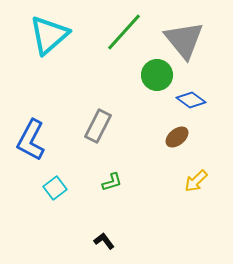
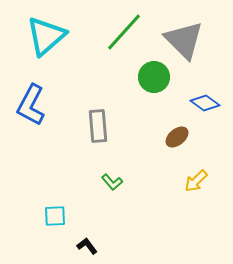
cyan triangle: moved 3 px left, 1 px down
gray triangle: rotated 6 degrees counterclockwise
green circle: moved 3 px left, 2 px down
blue diamond: moved 14 px right, 3 px down
gray rectangle: rotated 32 degrees counterclockwise
blue L-shape: moved 35 px up
green L-shape: rotated 65 degrees clockwise
cyan square: moved 28 px down; rotated 35 degrees clockwise
black L-shape: moved 17 px left, 5 px down
